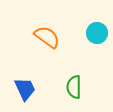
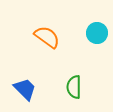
blue trapezoid: rotated 20 degrees counterclockwise
